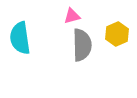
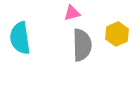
pink triangle: moved 3 px up
